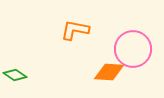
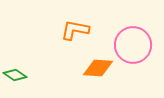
pink circle: moved 4 px up
orange diamond: moved 11 px left, 4 px up
